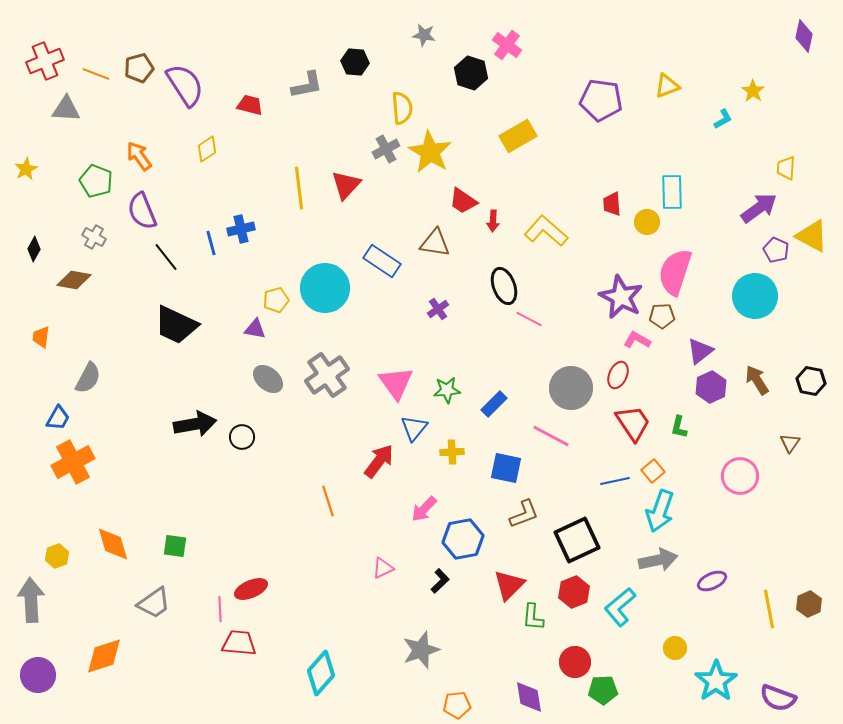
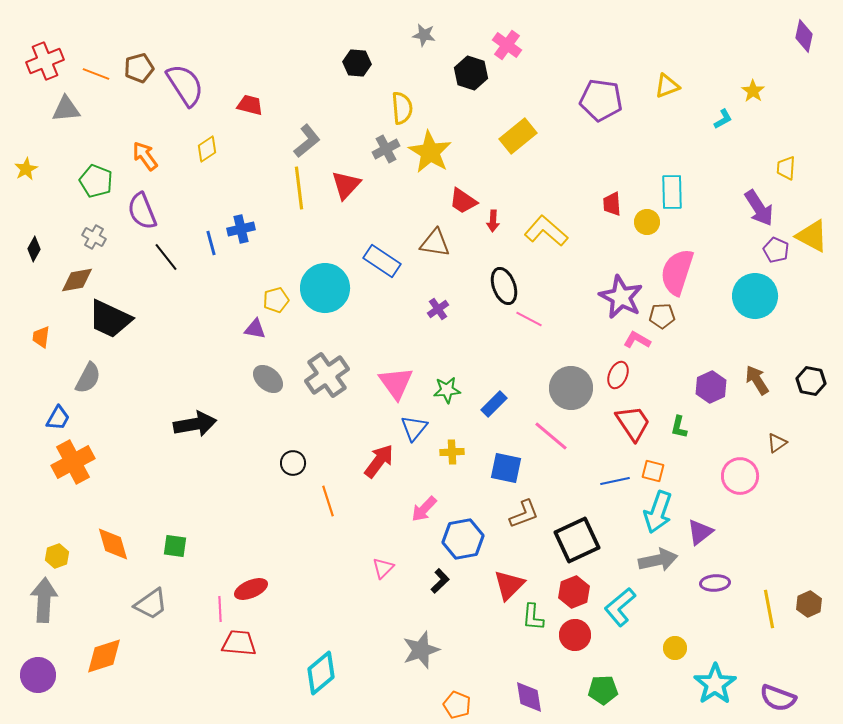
black hexagon at (355, 62): moved 2 px right, 1 px down
gray L-shape at (307, 85): moved 56 px down; rotated 28 degrees counterclockwise
gray triangle at (66, 109): rotated 8 degrees counterclockwise
yellow rectangle at (518, 136): rotated 9 degrees counterclockwise
orange arrow at (139, 156): moved 6 px right
purple arrow at (759, 208): rotated 93 degrees clockwise
pink semicircle at (675, 272): moved 2 px right
brown diamond at (74, 280): moved 3 px right; rotated 20 degrees counterclockwise
black trapezoid at (176, 325): moved 66 px left, 6 px up
purple triangle at (700, 351): moved 181 px down
pink line at (551, 436): rotated 12 degrees clockwise
black circle at (242, 437): moved 51 px right, 26 px down
brown triangle at (790, 443): moved 13 px left; rotated 20 degrees clockwise
orange square at (653, 471): rotated 35 degrees counterclockwise
cyan arrow at (660, 511): moved 2 px left, 1 px down
pink triangle at (383, 568): rotated 20 degrees counterclockwise
purple ellipse at (712, 581): moved 3 px right, 2 px down; rotated 20 degrees clockwise
gray arrow at (31, 600): moved 13 px right; rotated 6 degrees clockwise
gray trapezoid at (154, 603): moved 3 px left, 1 px down
red circle at (575, 662): moved 27 px up
cyan diamond at (321, 673): rotated 9 degrees clockwise
cyan star at (716, 681): moved 1 px left, 3 px down
orange pentagon at (457, 705): rotated 28 degrees clockwise
